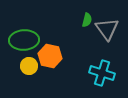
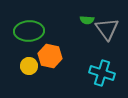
green semicircle: rotated 80 degrees clockwise
green ellipse: moved 5 px right, 9 px up
